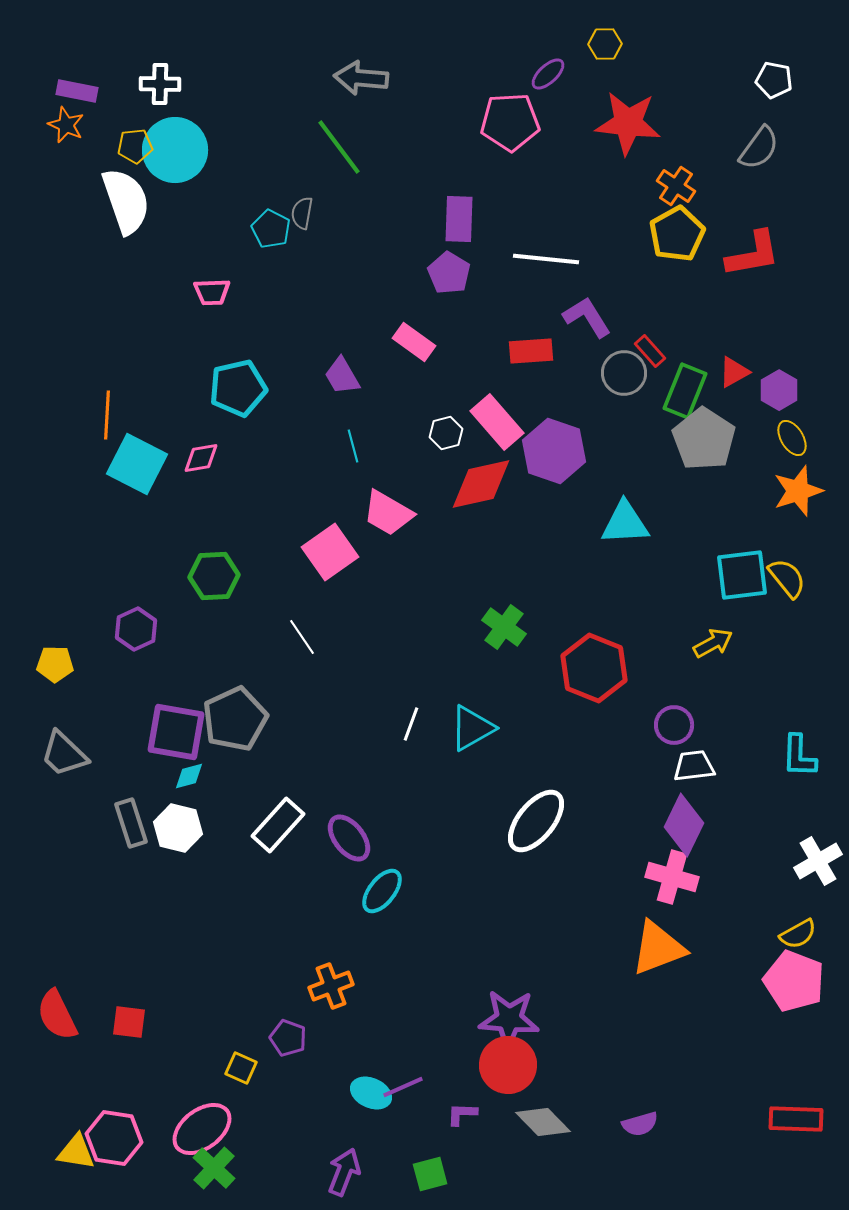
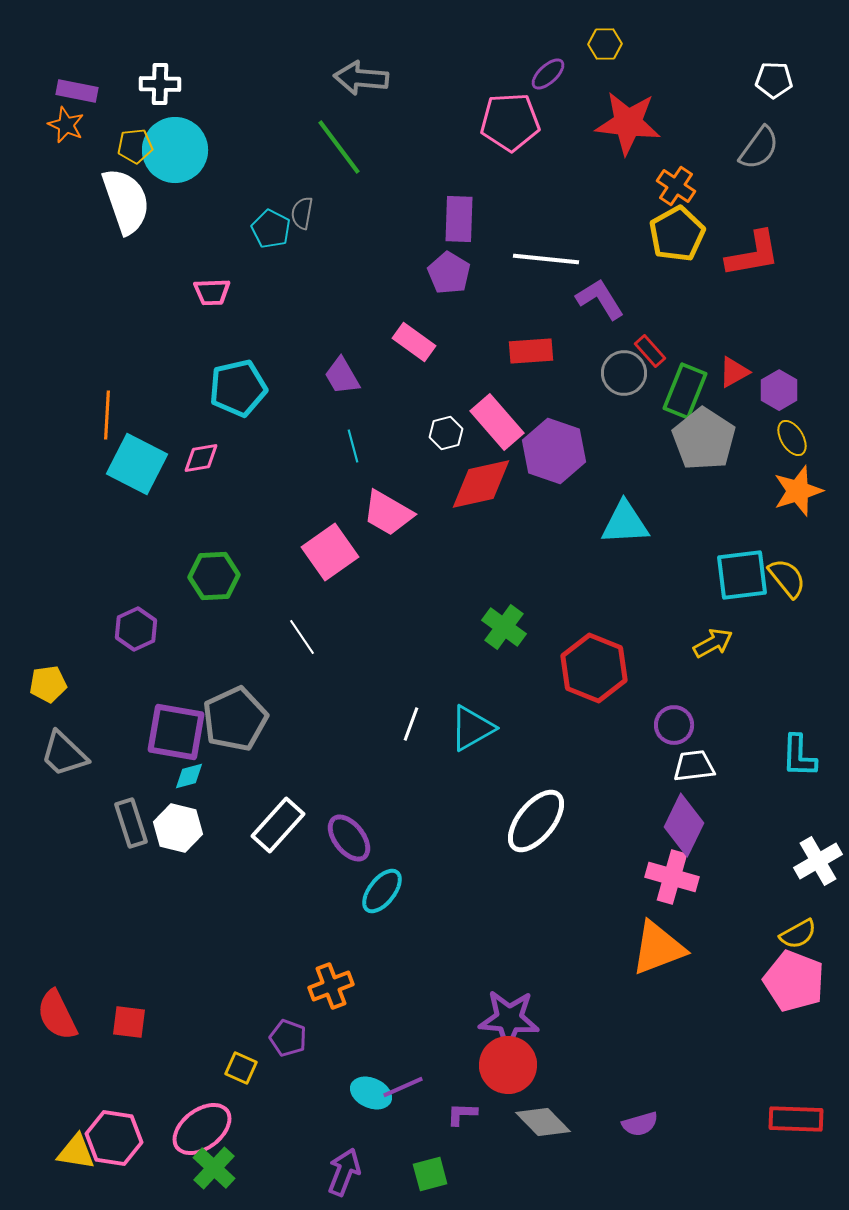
white pentagon at (774, 80): rotated 9 degrees counterclockwise
purple L-shape at (587, 317): moved 13 px right, 18 px up
yellow pentagon at (55, 664): moved 7 px left, 20 px down; rotated 9 degrees counterclockwise
